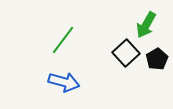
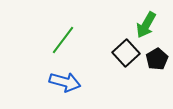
blue arrow: moved 1 px right
